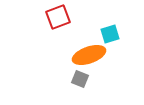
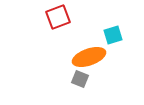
cyan square: moved 3 px right, 1 px down
orange ellipse: moved 2 px down
